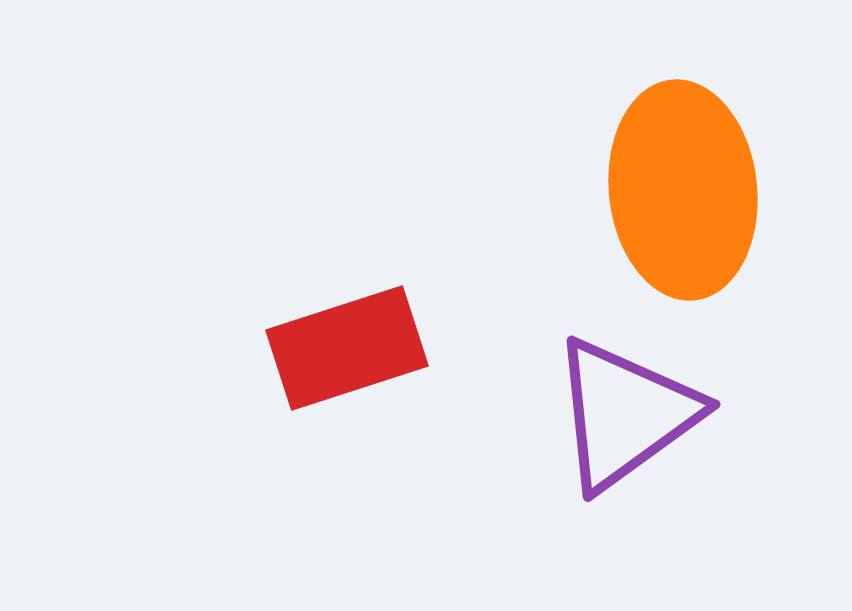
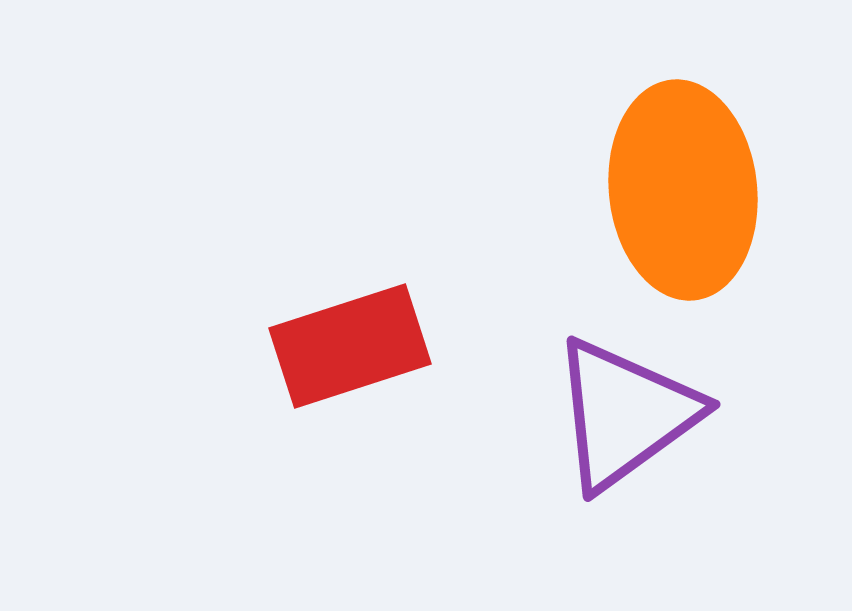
red rectangle: moved 3 px right, 2 px up
